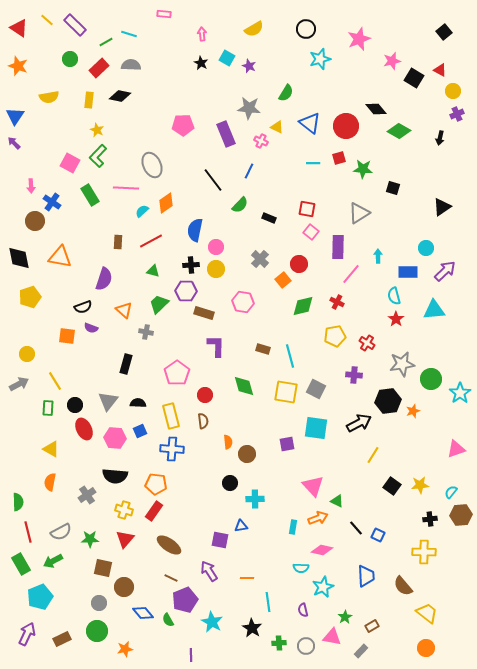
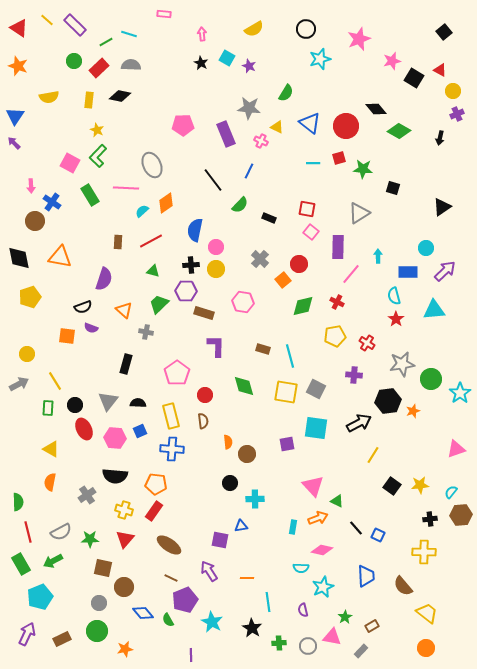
green circle at (70, 59): moved 4 px right, 2 px down
gray circle at (306, 646): moved 2 px right
